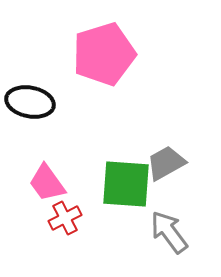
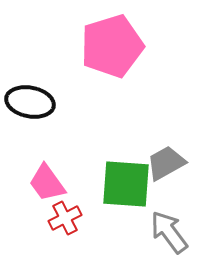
pink pentagon: moved 8 px right, 8 px up
